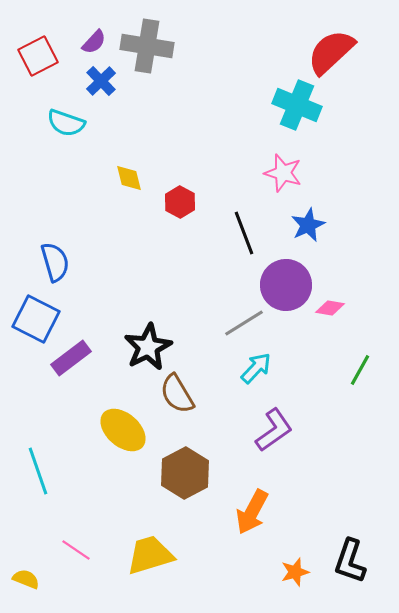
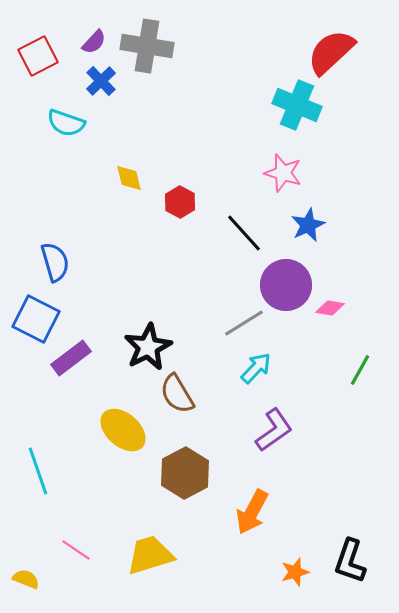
black line: rotated 21 degrees counterclockwise
